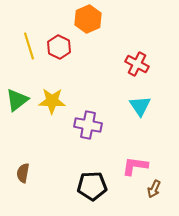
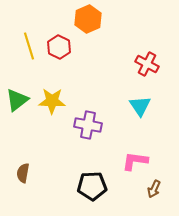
red cross: moved 10 px right
pink L-shape: moved 5 px up
